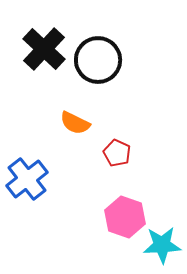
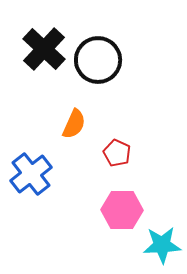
orange semicircle: moved 1 px left, 1 px down; rotated 92 degrees counterclockwise
blue cross: moved 4 px right, 5 px up
pink hexagon: moved 3 px left, 7 px up; rotated 18 degrees counterclockwise
